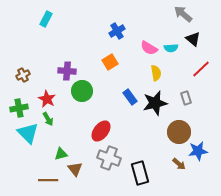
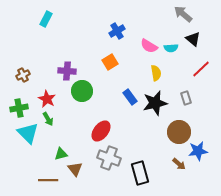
pink semicircle: moved 2 px up
